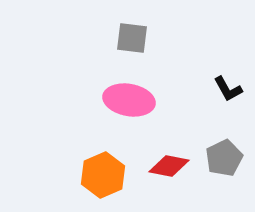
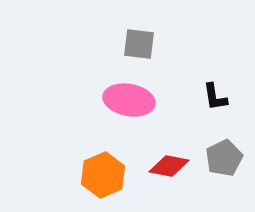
gray square: moved 7 px right, 6 px down
black L-shape: moved 13 px left, 8 px down; rotated 20 degrees clockwise
